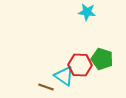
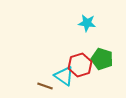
cyan star: moved 11 px down
red hexagon: rotated 20 degrees counterclockwise
brown line: moved 1 px left, 1 px up
